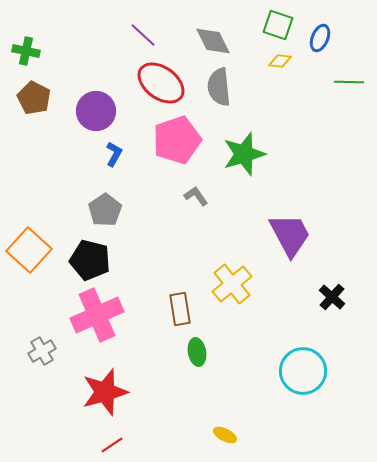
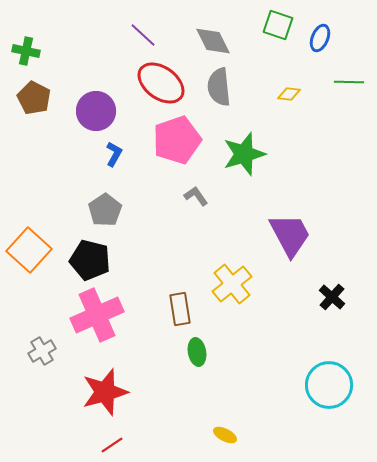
yellow diamond: moved 9 px right, 33 px down
cyan circle: moved 26 px right, 14 px down
